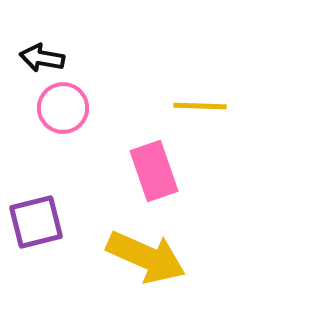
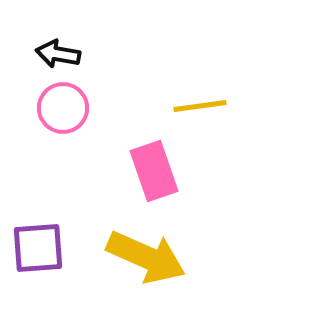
black arrow: moved 16 px right, 4 px up
yellow line: rotated 10 degrees counterclockwise
purple square: moved 2 px right, 26 px down; rotated 10 degrees clockwise
